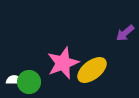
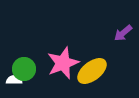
purple arrow: moved 2 px left
yellow ellipse: moved 1 px down
green circle: moved 5 px left, 13 px up
